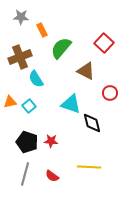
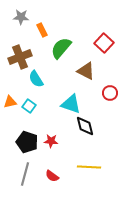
cyan square: rotated 16 degrees counterclockwise
black diamond: moved 7 px left, 3 px down
